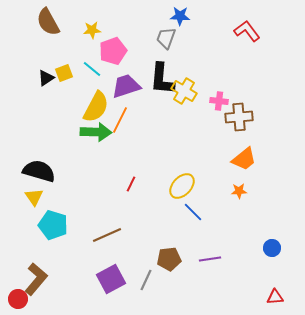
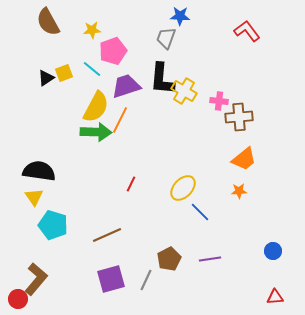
black semicircle: rotated 8 degrees counterclockwise
yellow ellipse: moved 1 px right, 2 px down
blue line: moved 7 px right
blue circle: moved 1 px right, 3 px down
brown pentagon: rotated 20 degrees counterclockwise
purple square: rotated 12 degrees clockwise
